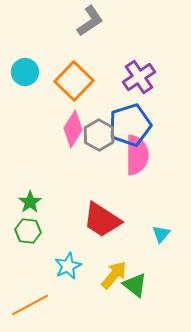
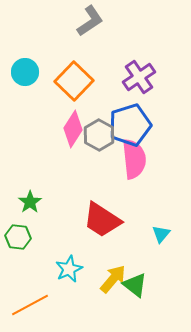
pink semicircle: moved 3 px left, 4 px down; rotated 6 degrees counterclockwise
green hexagon: moved 10 px left, 6 px down
cyan star: moved 1 px right, 3 px down
yellow arrow: moved 1 px left, 4 px down
